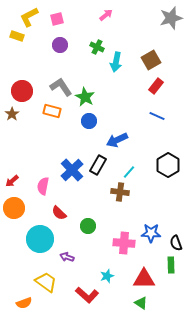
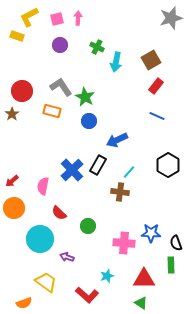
pink arrow: moved 28 px left, 3 px down; rotated 48 degrees counterclockwise
